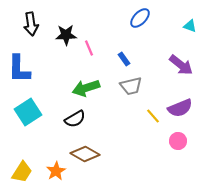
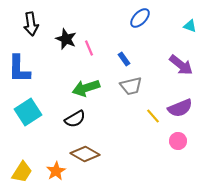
black star: moved 4 px down; rotated 25 degrees clockwise
